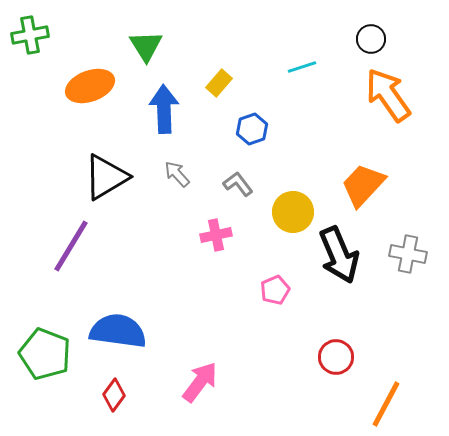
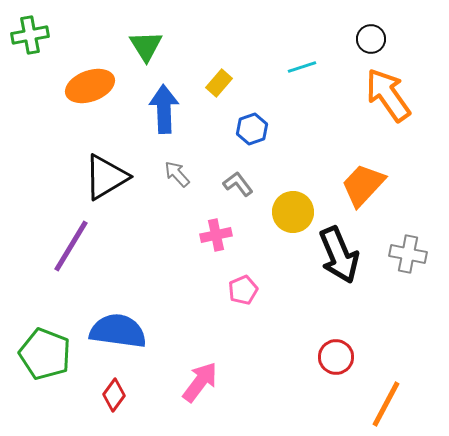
pink pentagon: moved 32 px left
